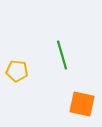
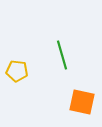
orange square: moved 2 px up
